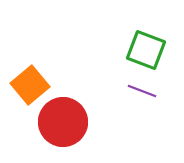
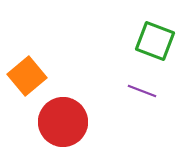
green square: moved 9 px right, 9 px up
orange square: moved 3 px left, 9 px up
